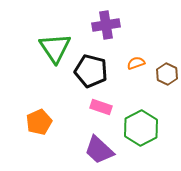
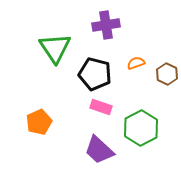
black pentagon: moved 4 px right, 3 px down
